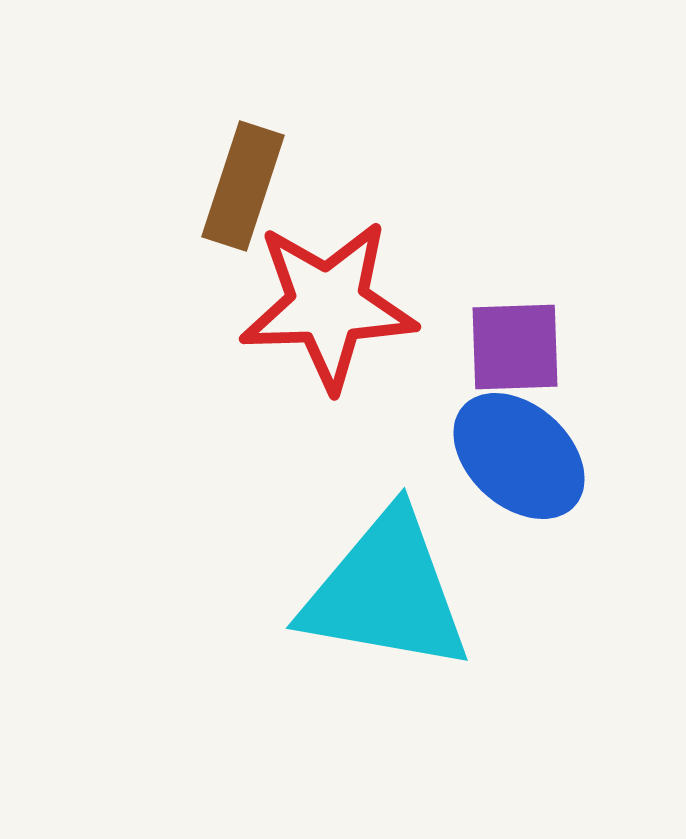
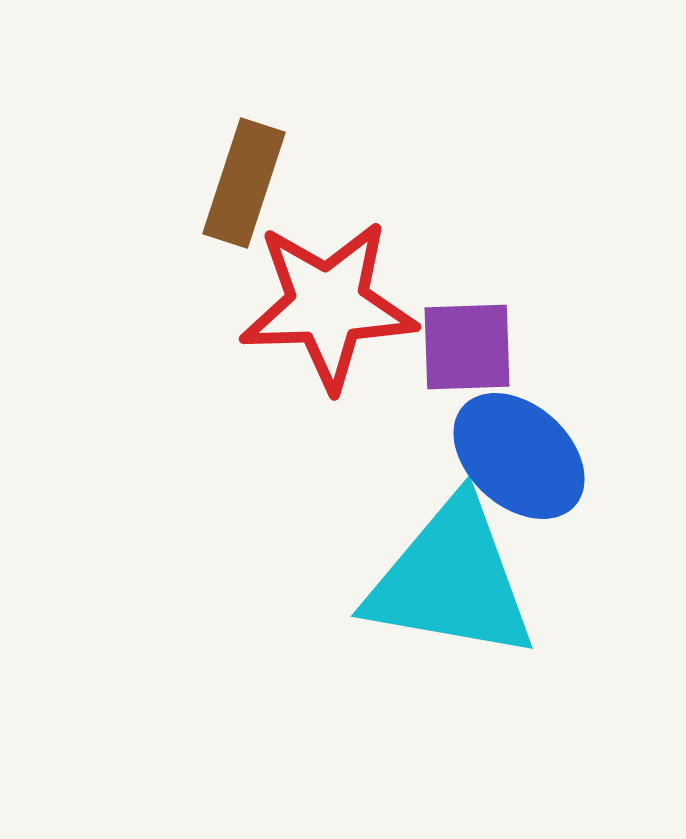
brown rectangle: moved 1 px right, 3 px up
purple square: moved 48 px left
cyan triangle: moved 65 px right, 12 px up
